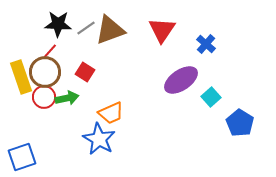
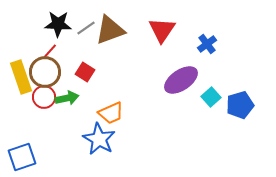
blue cross: moved 1 px right; rotated 12 degrees clockwise
blue pentagon: moved 18 px up; rotated 24 degrees clockwise
